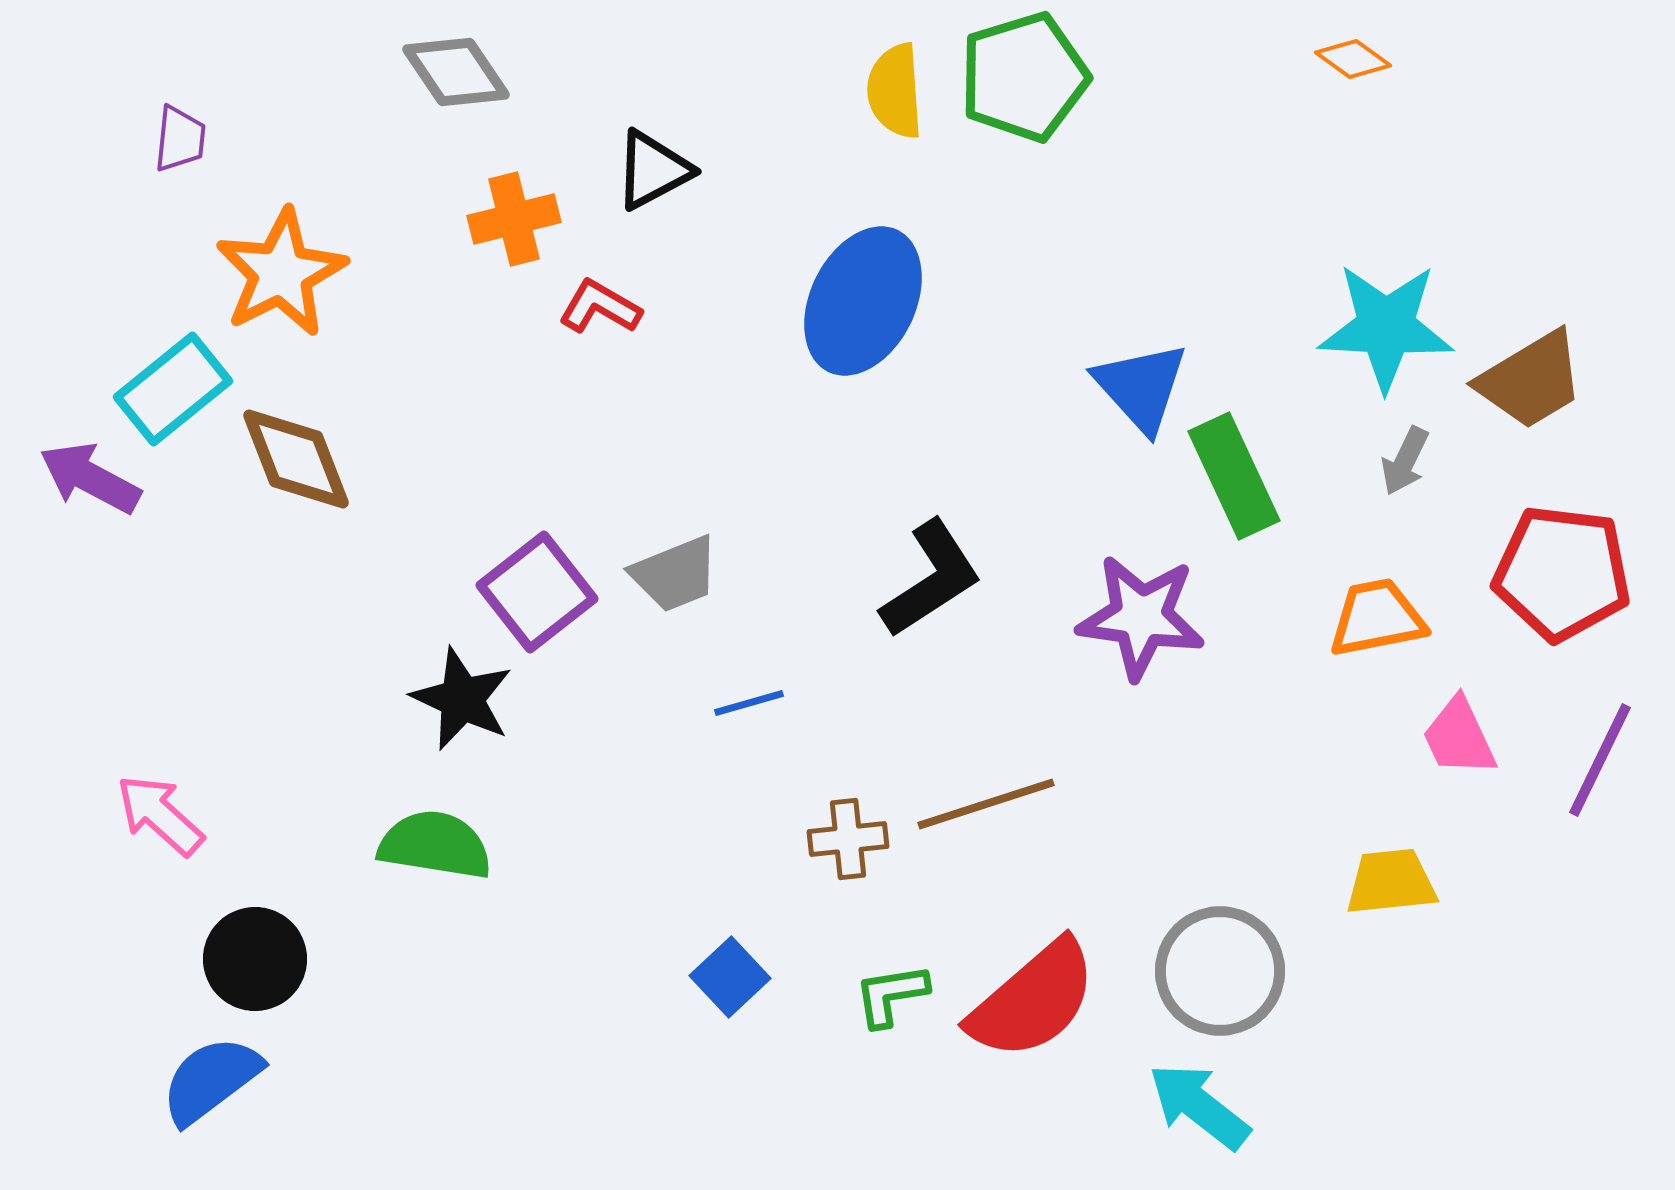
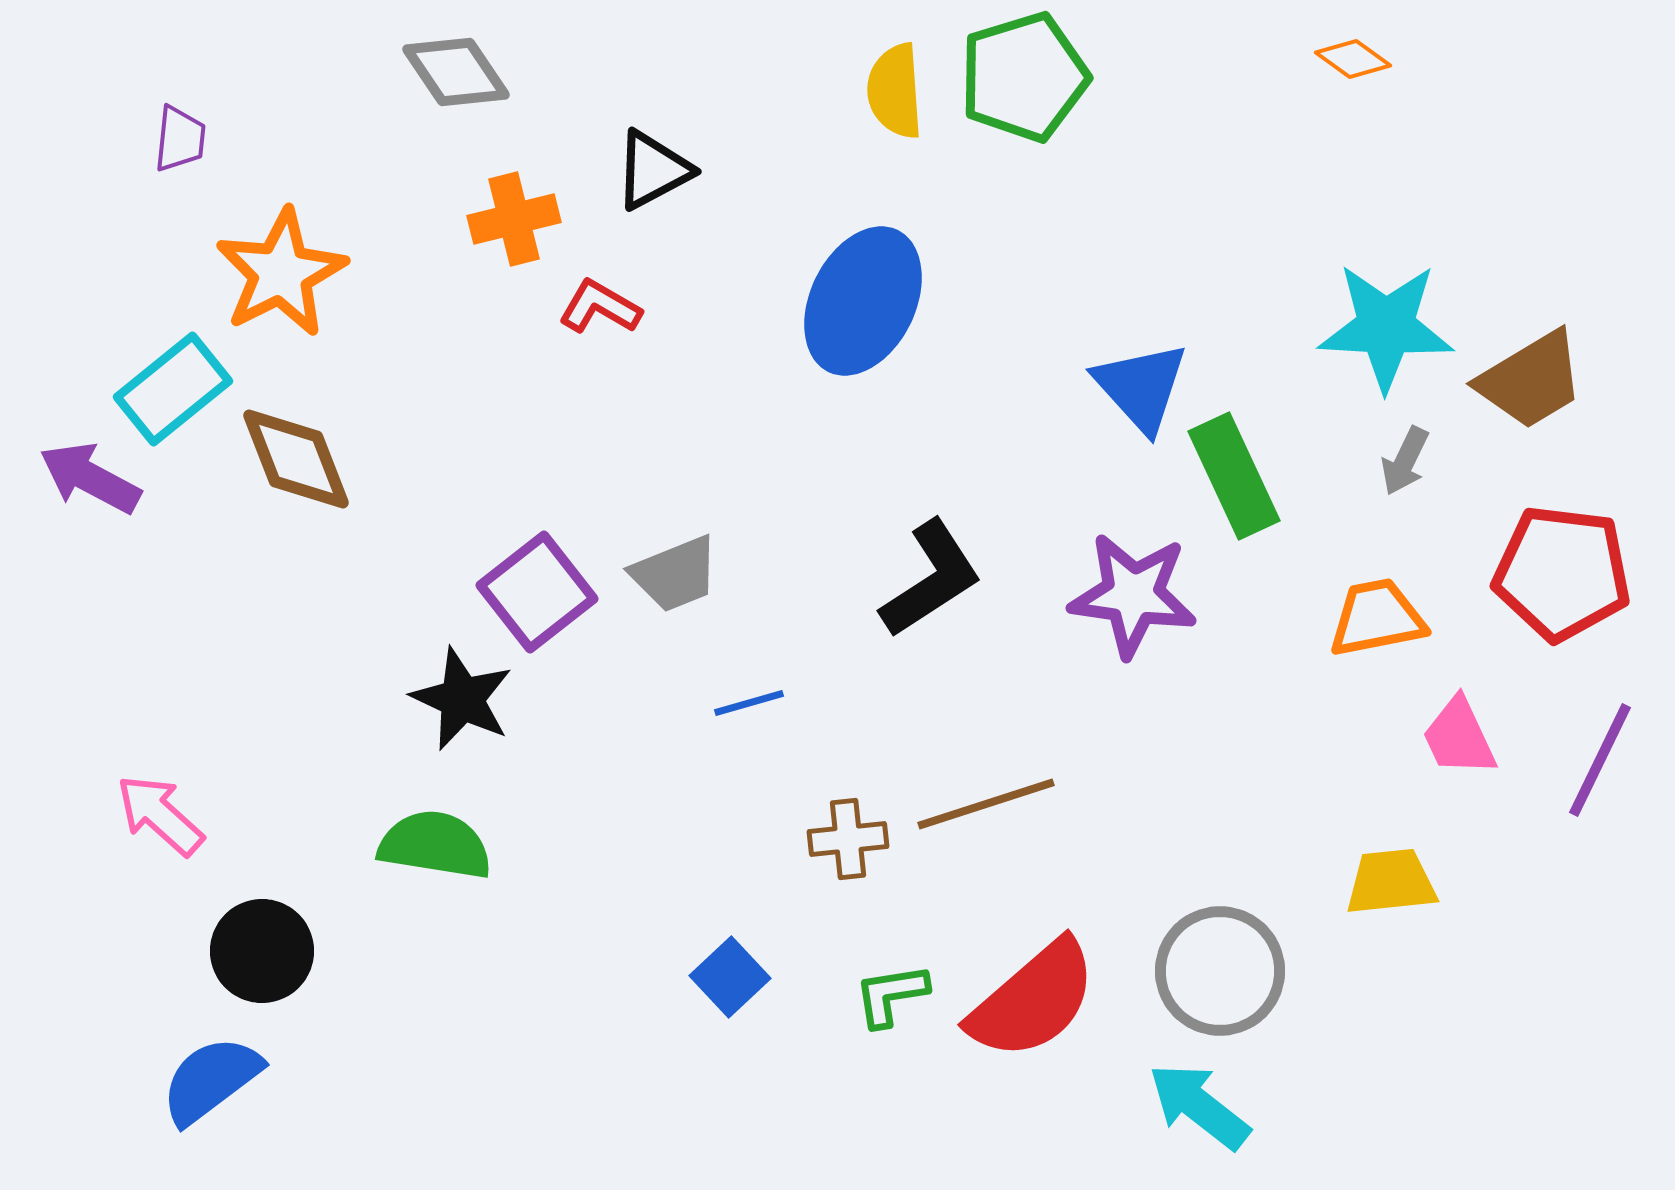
purple star: moved 8 px left, 22 px up
black circle: moved 7 px right, 8 px up
